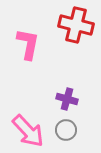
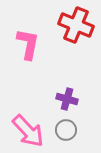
red cross: rotated 8 degrees clockwise
